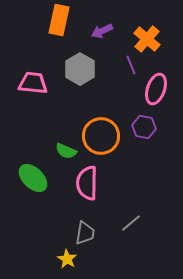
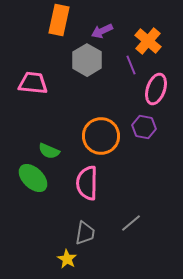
orange cross: moved 1 px right, 2 px down
gray hexagon: moved 7 px right, 9 px up
green semicircle: moved 17 px left
